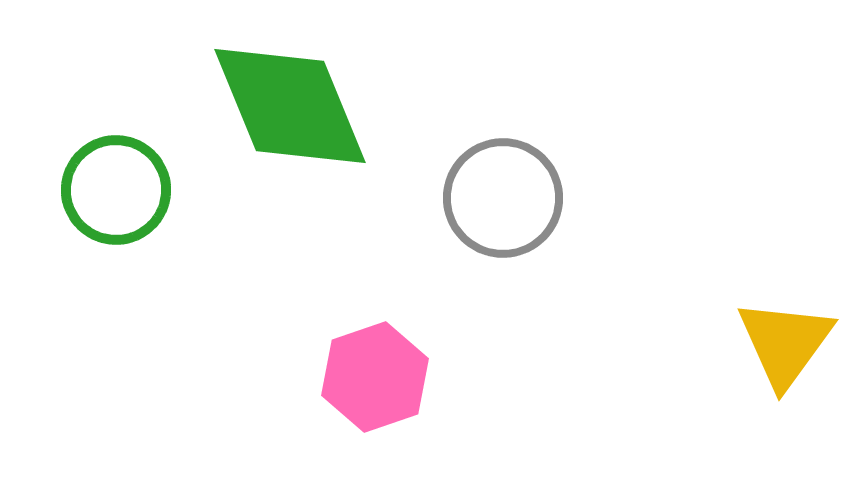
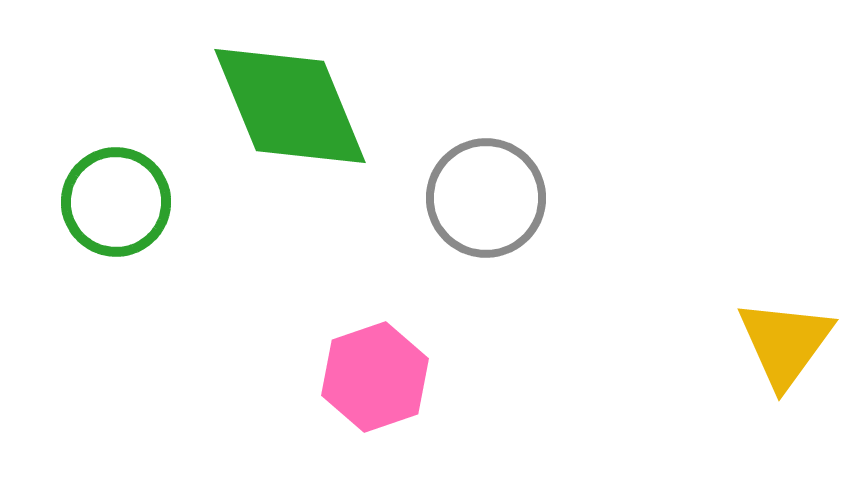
green circle: moved 12 px down
gray circle: moved 17 px left
